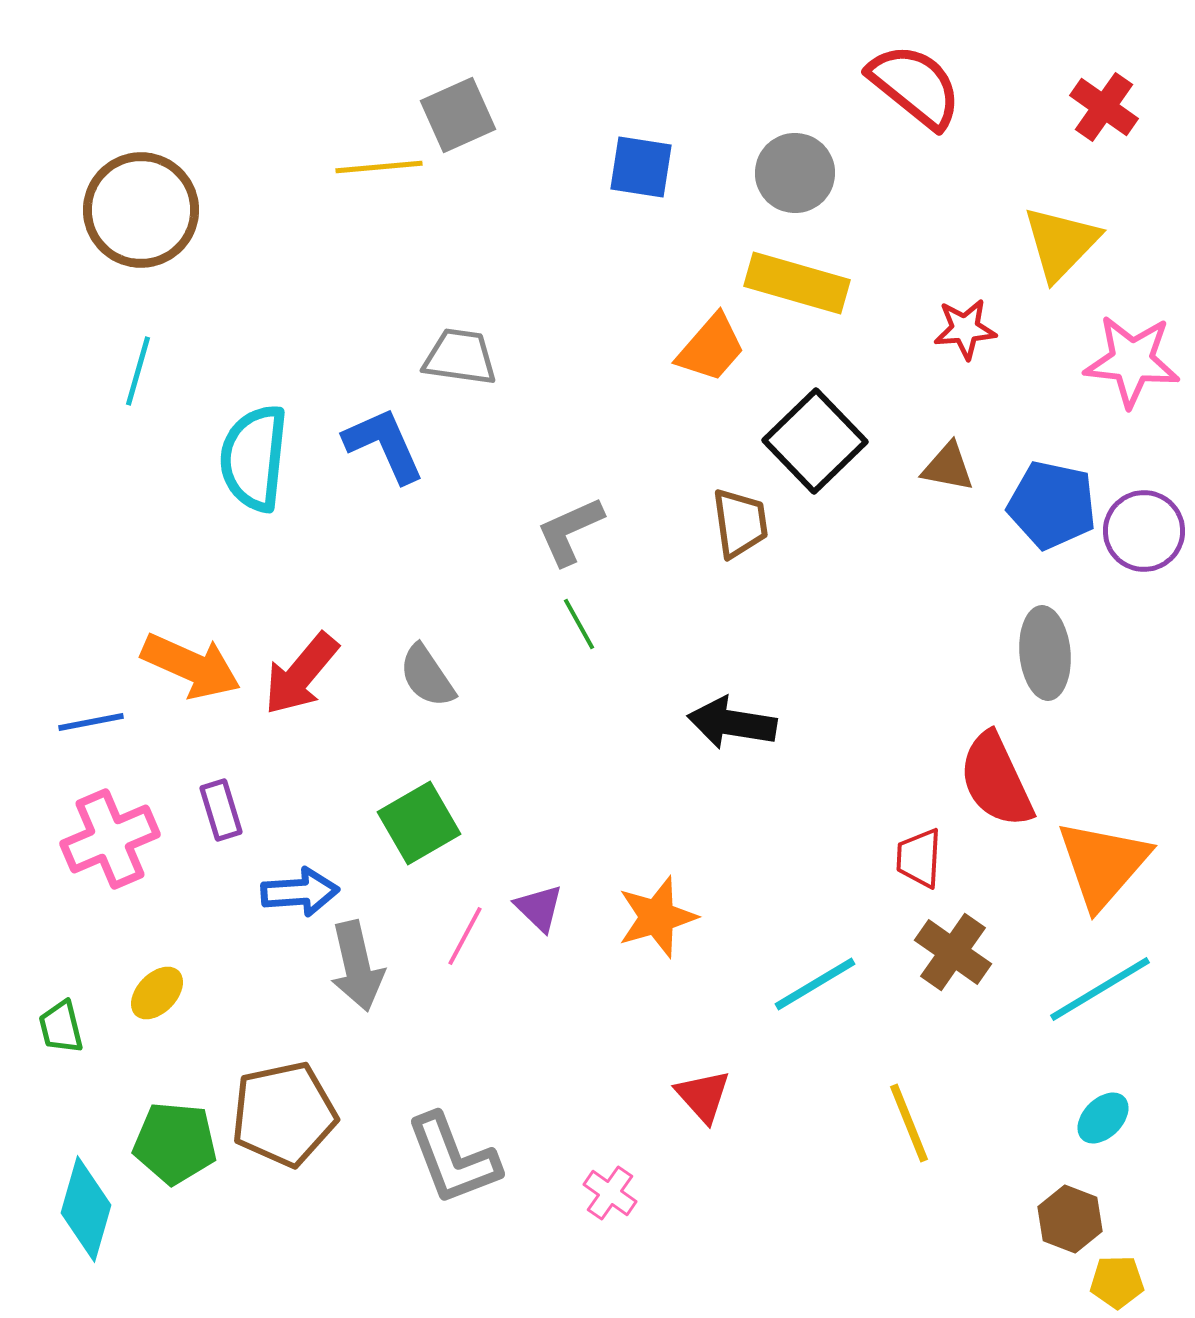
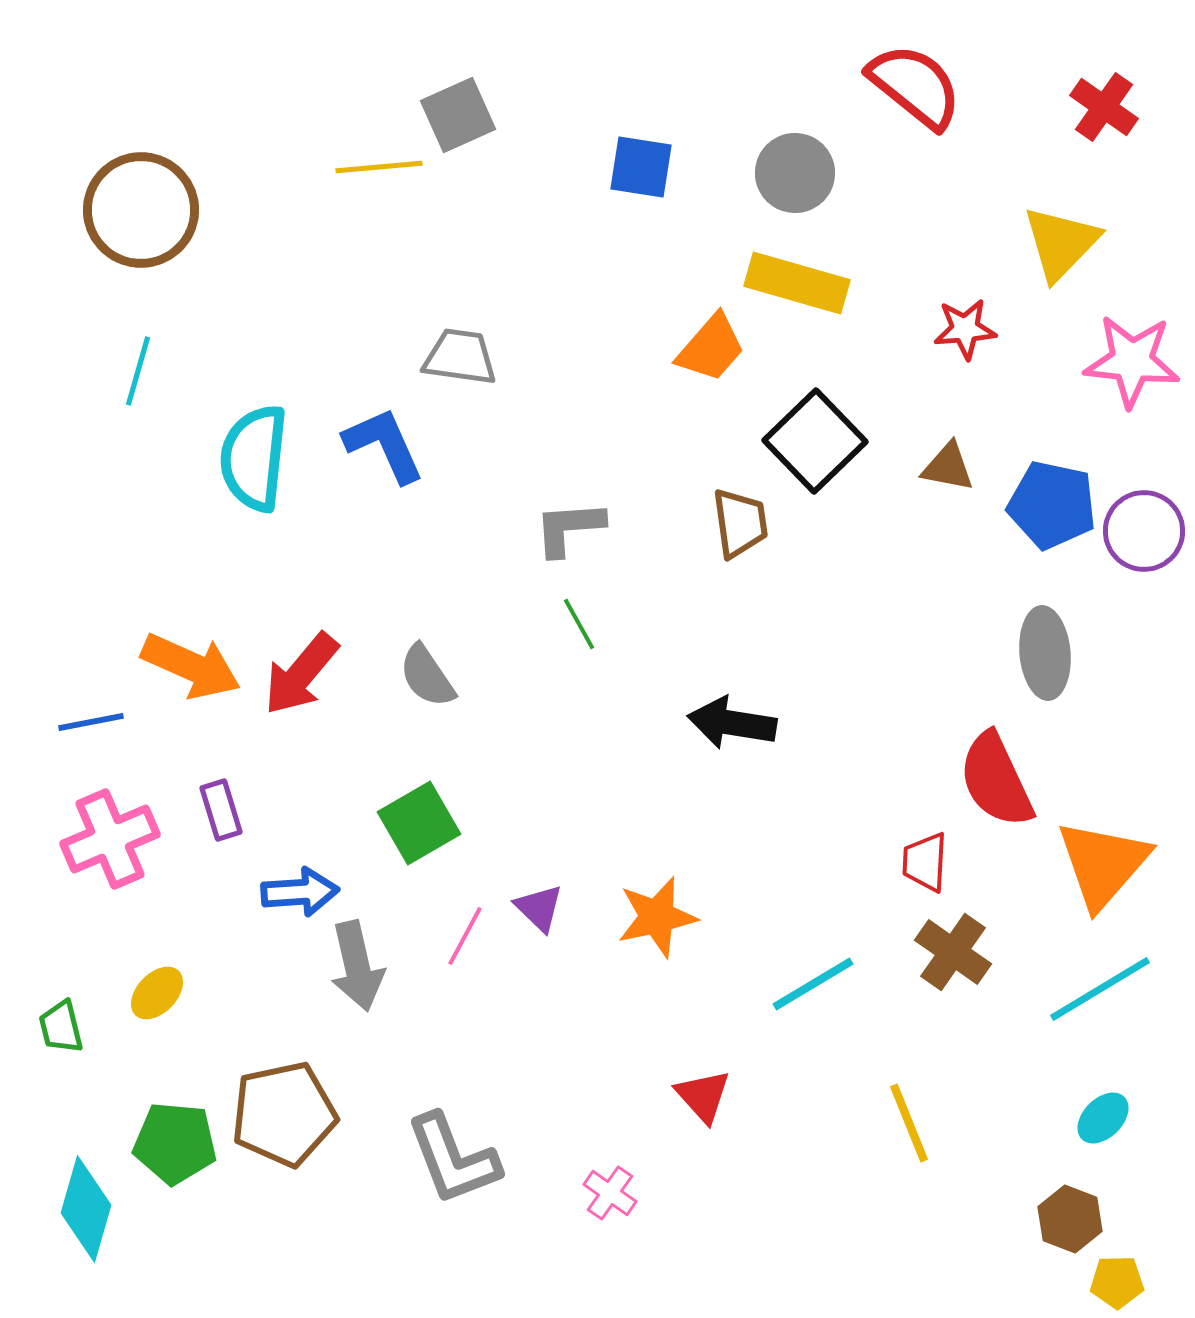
gray L-shape at (570, 531): moved 1 px left, 3 px up; rotated 20 degrees clockwise
red trapezoid at (919, 858): moved 6 px right, 4 px down
orange star at (657, 917): rotated 4 degrees clockwise
cyan line at (815, 984): moved 2 px left
